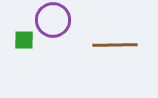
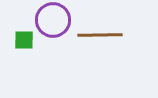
brown line: moved 15 px left, 10 px up
